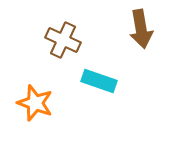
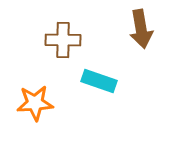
brown cross: rotated 24 degrees counterclockwise
orange star: rotated 24 degrees counterclockwise
